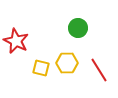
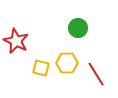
red line: moved 3 px left, 4 px down
